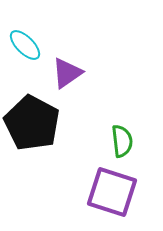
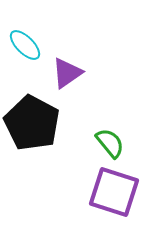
green semicircle: moved 12 px left, 2 px down; rotated 32 degrees counterclockwise
purple square: moved 2 px right
